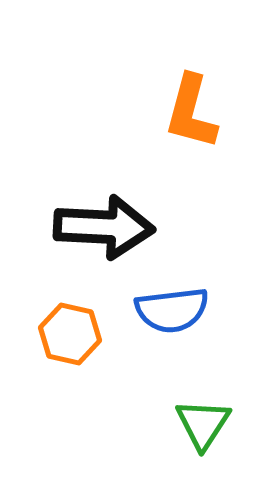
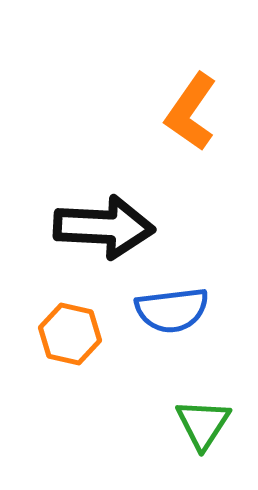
orange L-shape: rotated 20 degrees clockwise
